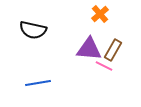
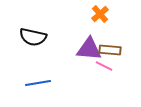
black semicircle: moved 7 px down
brown rectangle: moved 3 px left; rotated 65 degrees clockwise
